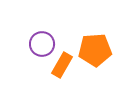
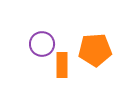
orange rectangle: rotated 30 degrees counterclockwise
